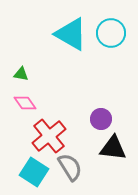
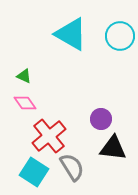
cyan circle: moved 9 px right, 3 px down
green triangle: moved 3 px right, 2 px down; rotated 14 degrees clockwise
gray semicircle: moved 2 px right
